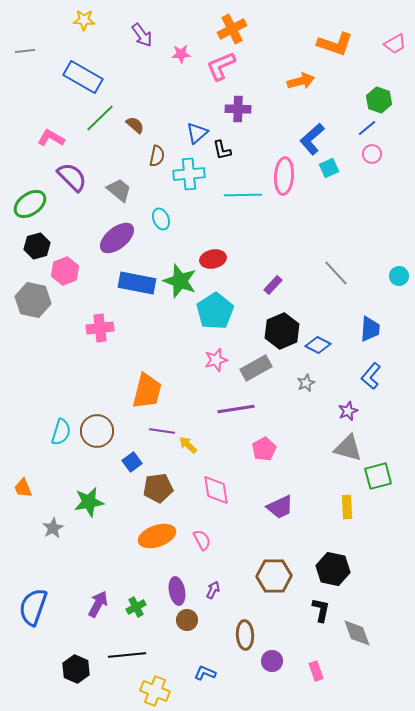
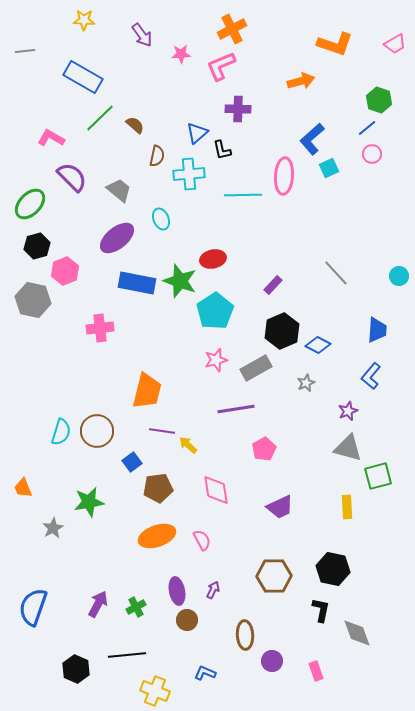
green ellipse at (30, 204): rotated 12 degrees counterclockwise
blue trapezoid at (370, 329): moved 7 px right, 1 px down
